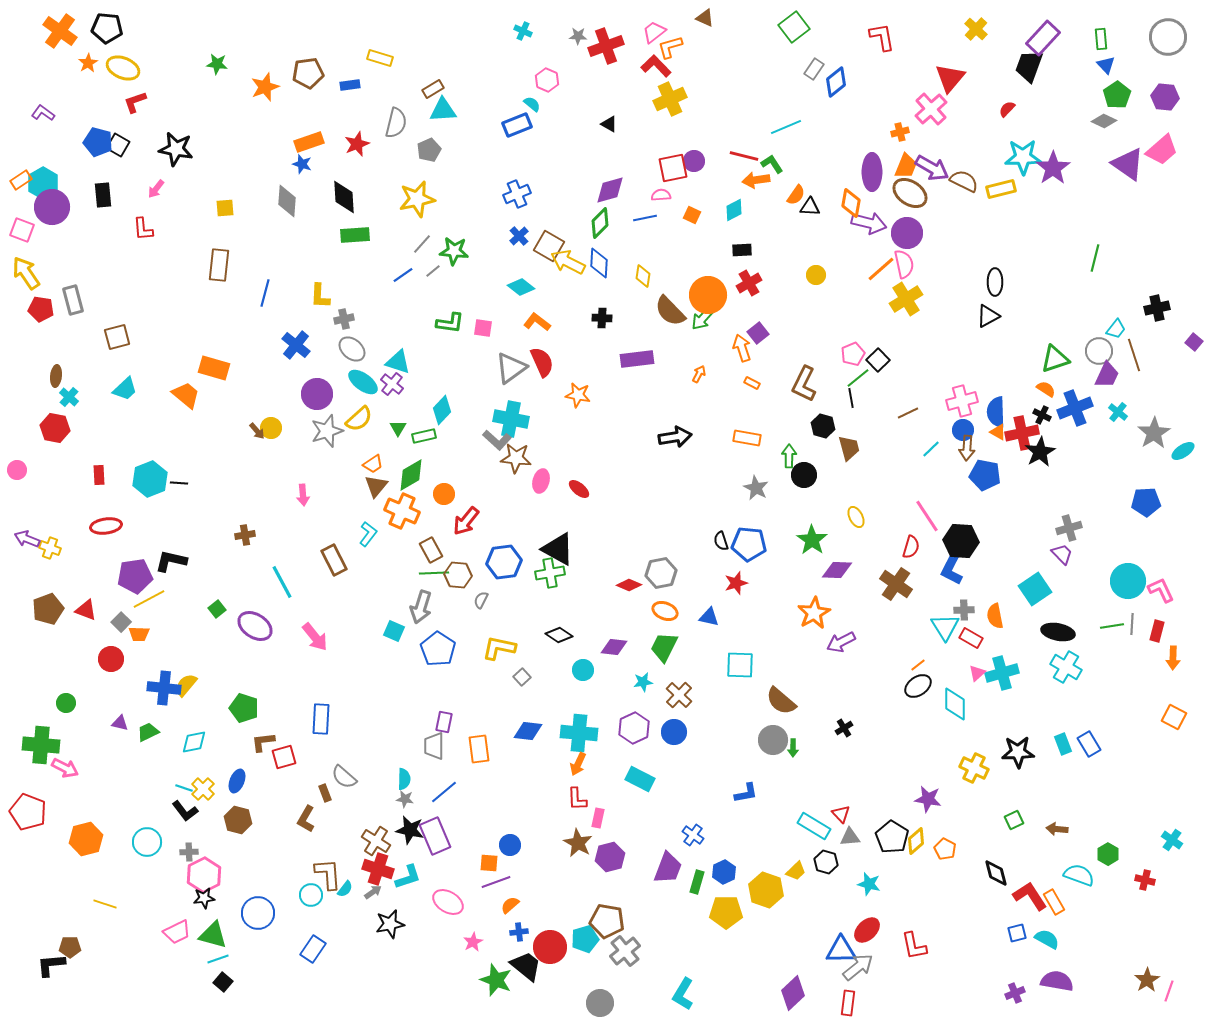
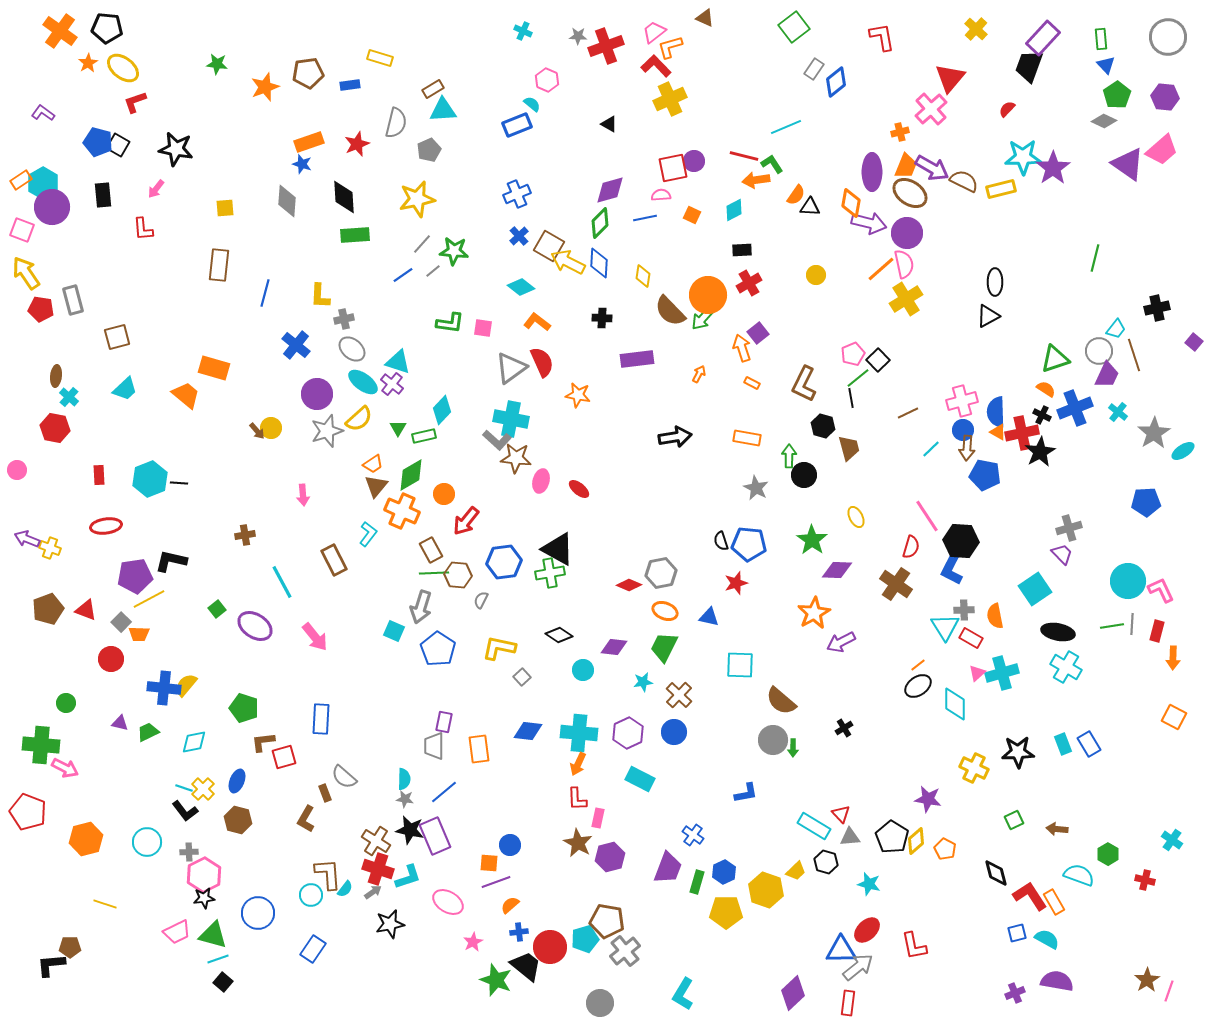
yellow ellipse at (123, 68): rotated 16 degrees clockwise
purple hexagon at (634, 728): moved 6 px left, 5 px down
